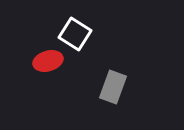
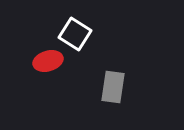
gray rectangle: rotated 12 degrees counterclockwise
